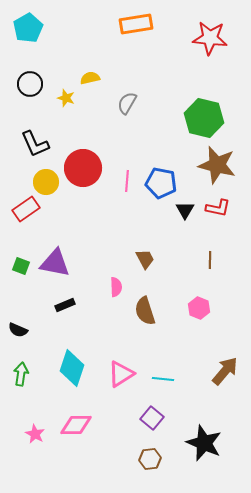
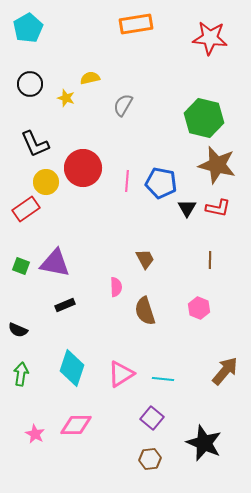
gray semicircle: moved 4 px left, 2 px down
black triangle: moved 2 px right, 2 px up
